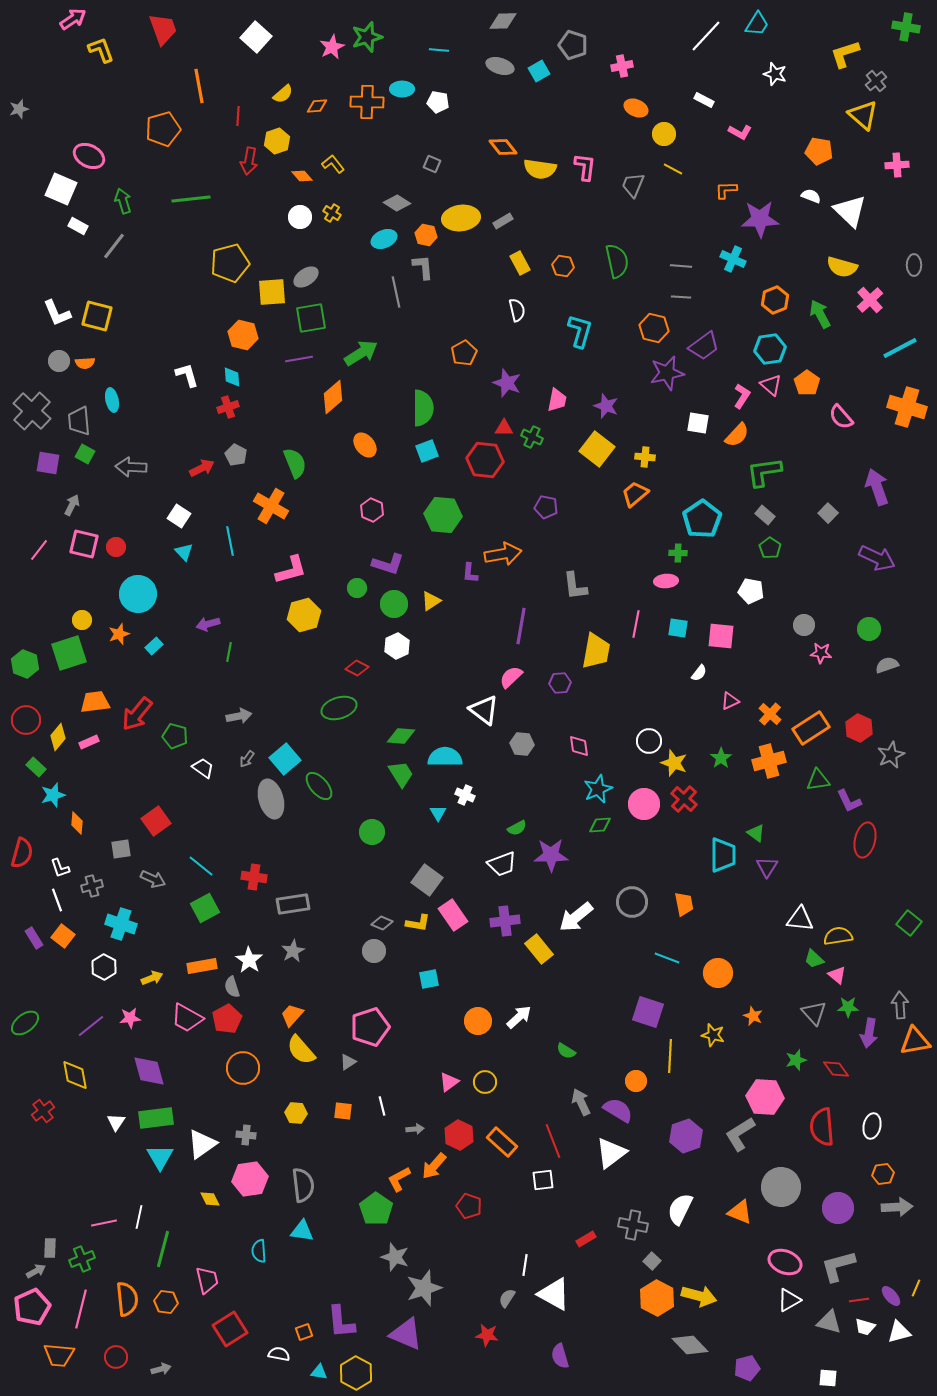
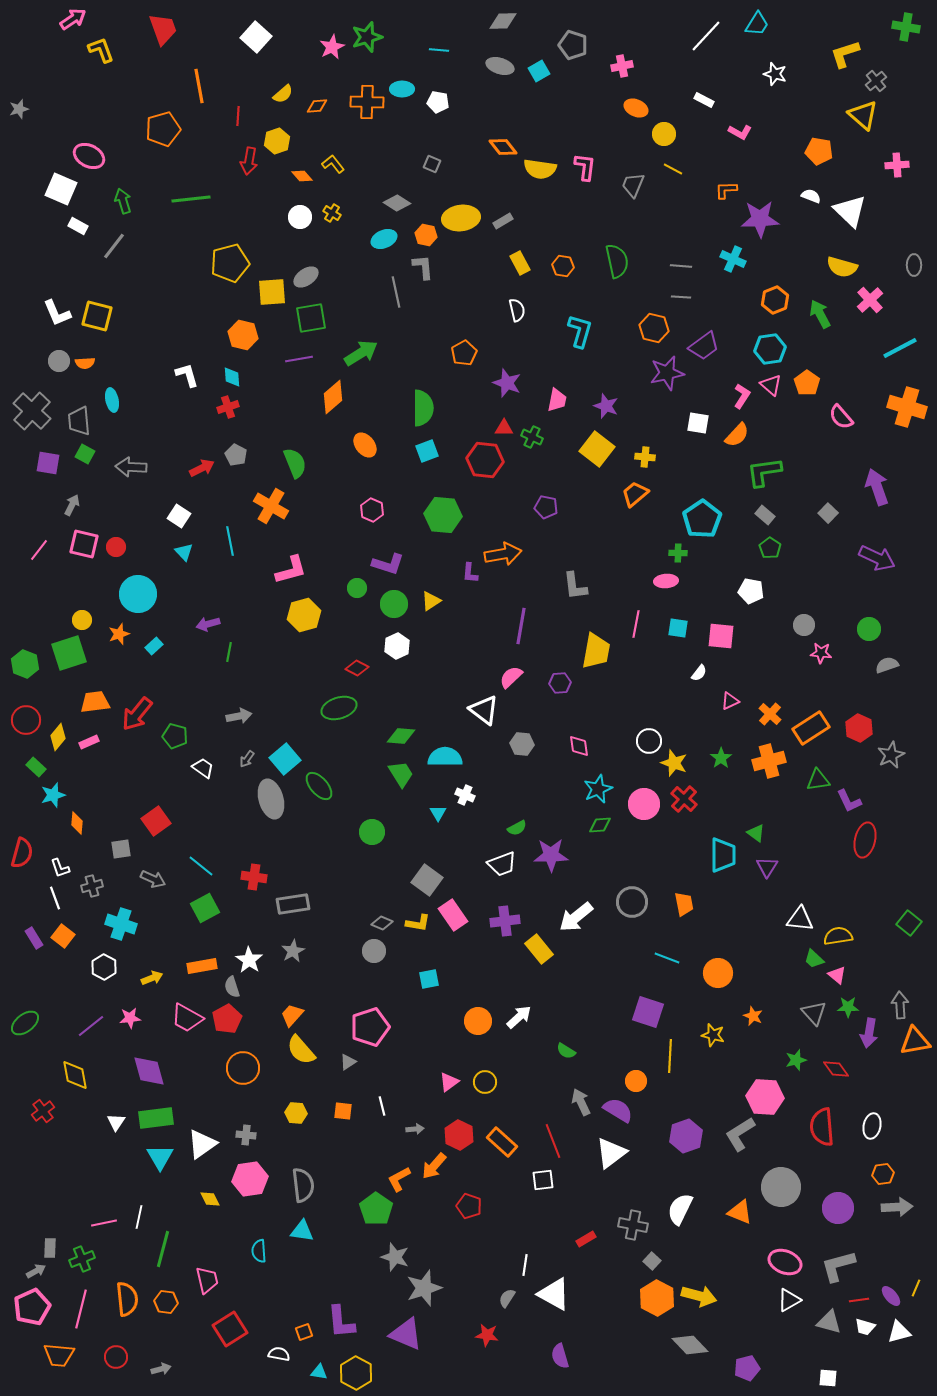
white line at (57, 900): moved 2 px left, 2 px up
